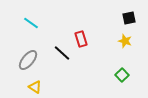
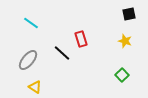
black square: moved 4 px up
